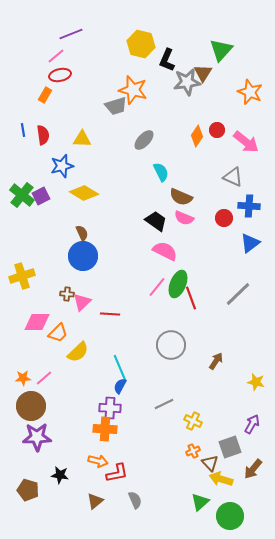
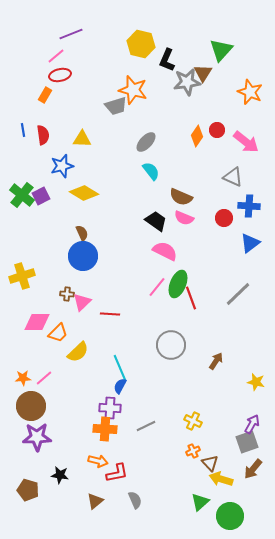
gray ellipse at (144, 140): moved 2 px right, 2 px down
cyan semicircle at (161, 172): moved 10 px left, 1 px up; rotated 12 degrees counterclockwise
gray line at (164, 404): moved 18 px left, 22 px down
gray square at (230, 447): moved 17 px right, 5 px up
